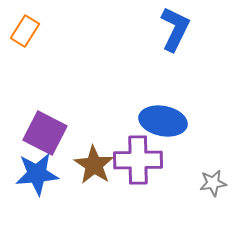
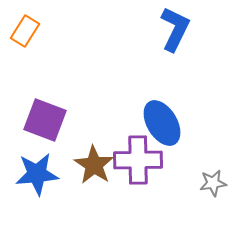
blue ellipse: moved 1 px left, 2 px down; rotated 48 degrees clockwise
purple square: moved 13 px up; rotated 6 degrees counterclockwise
